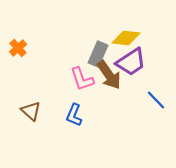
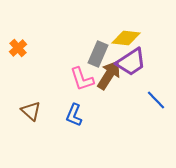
brown arrow: rotated 112 degrees counterclockwise
